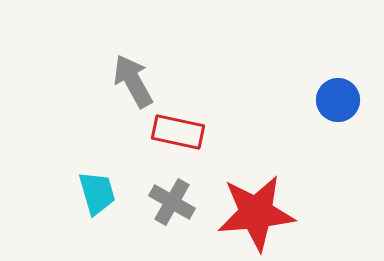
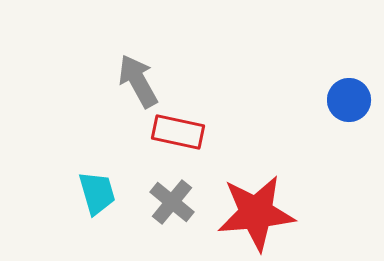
gray arrow: moved 5 px right
blue circle: moved 11 px right
gray cross: rotated 9 degrees clockwise
